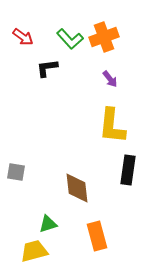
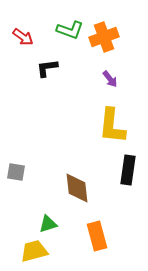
green L-shape: moved 9 px up; rotated 28 degrees counterclockwise
